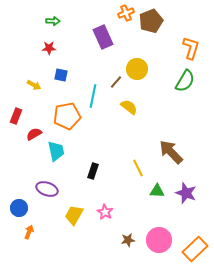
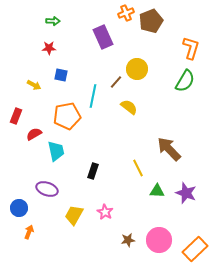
brown arrow: moved 2 px left, 3 px up
